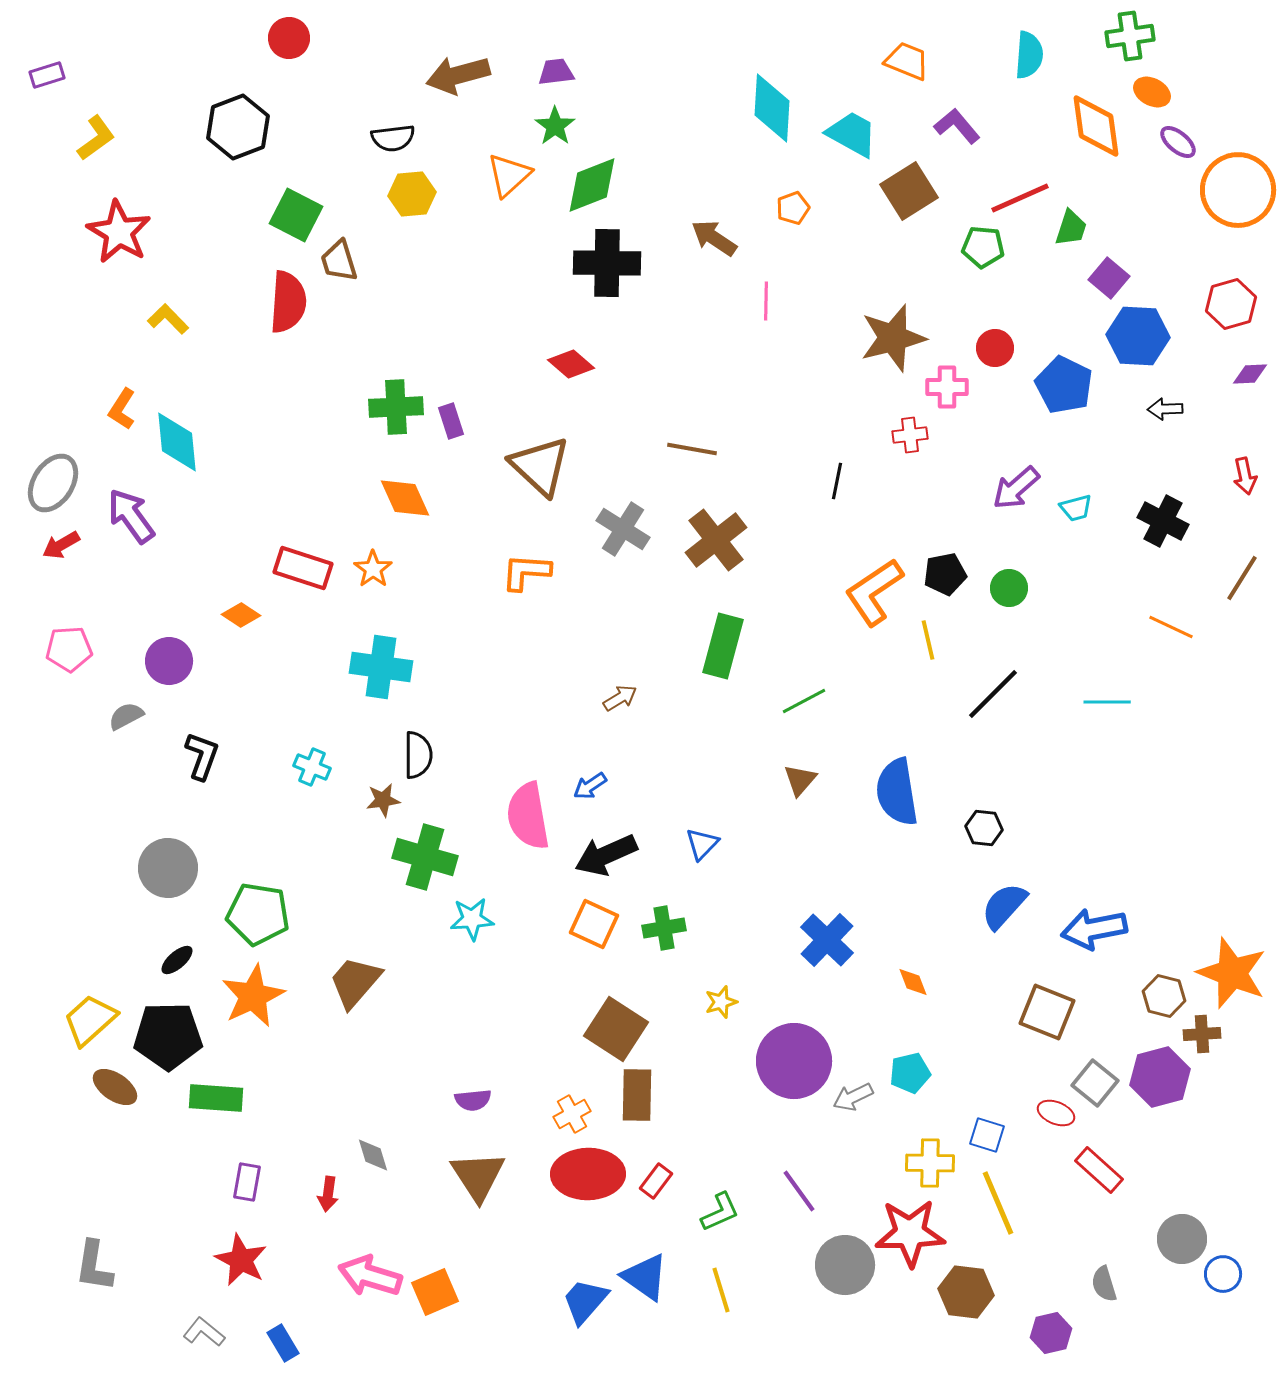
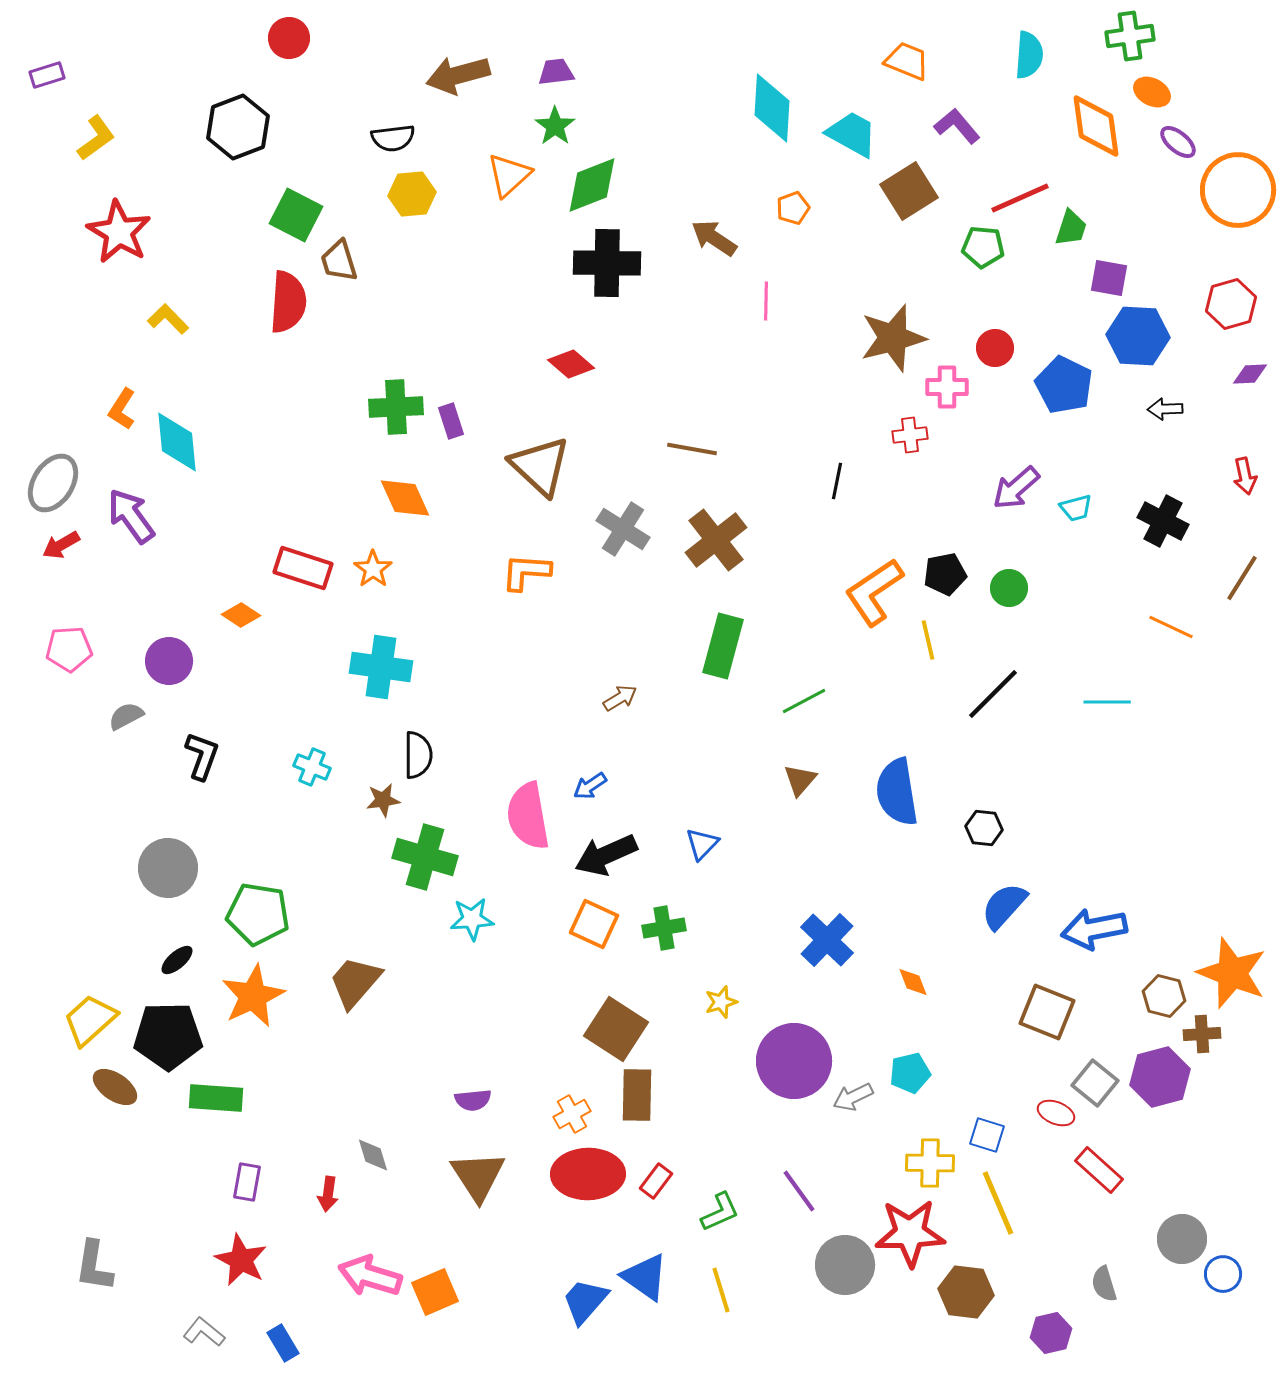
purple square at (1109, 278): rotated 30 degrees counterclockwise
